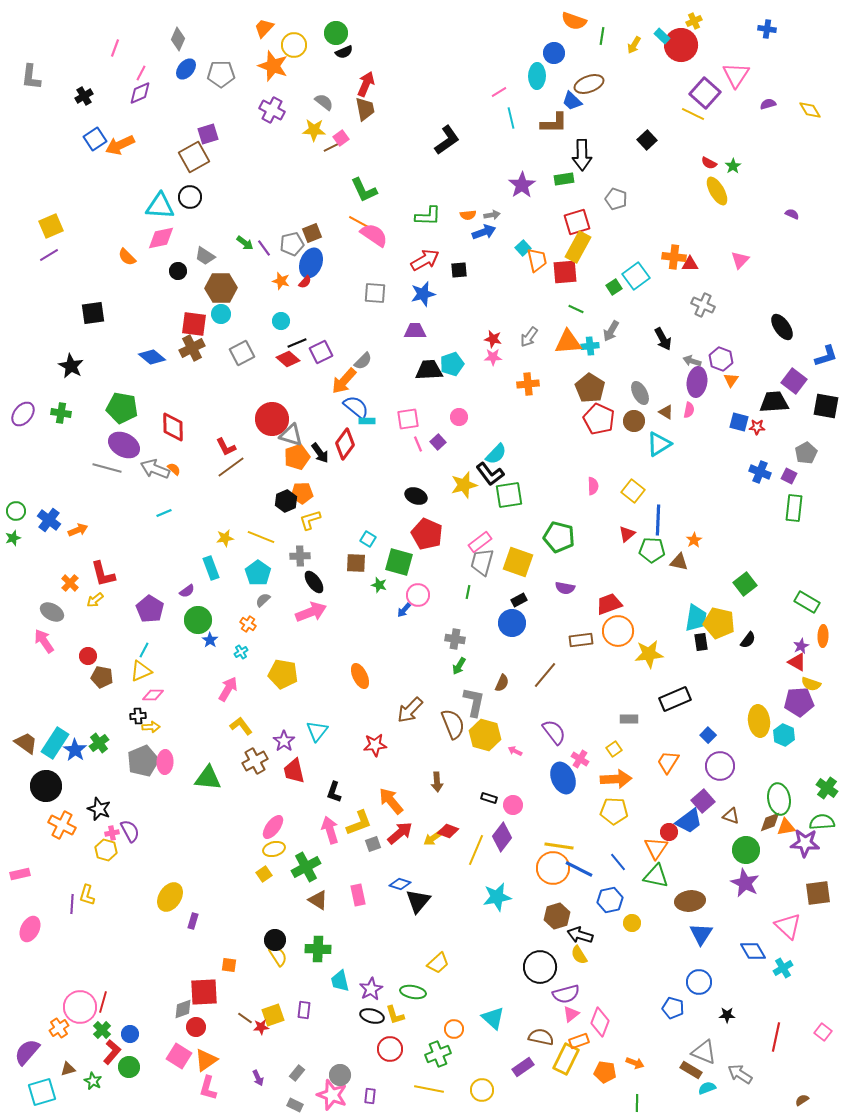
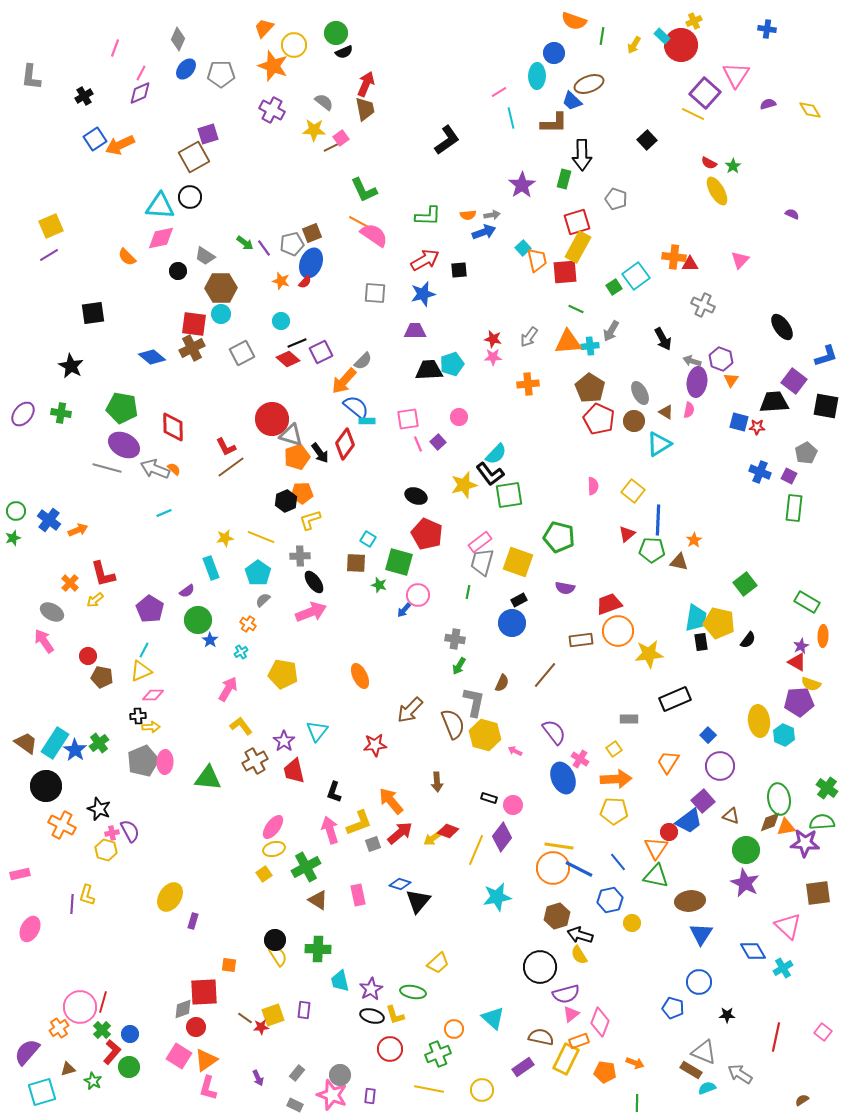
green rectangle at (564, 179): rotated 66 degrees counterclockwise
